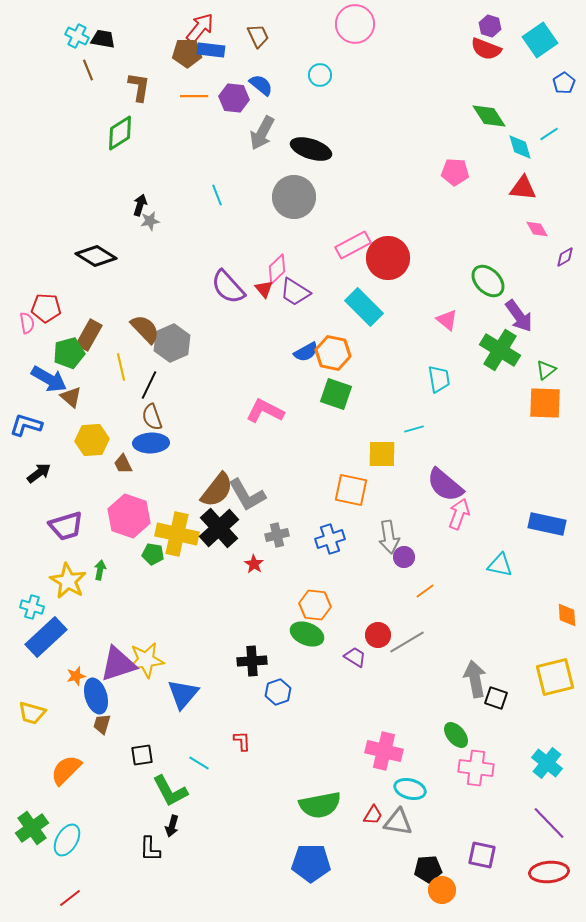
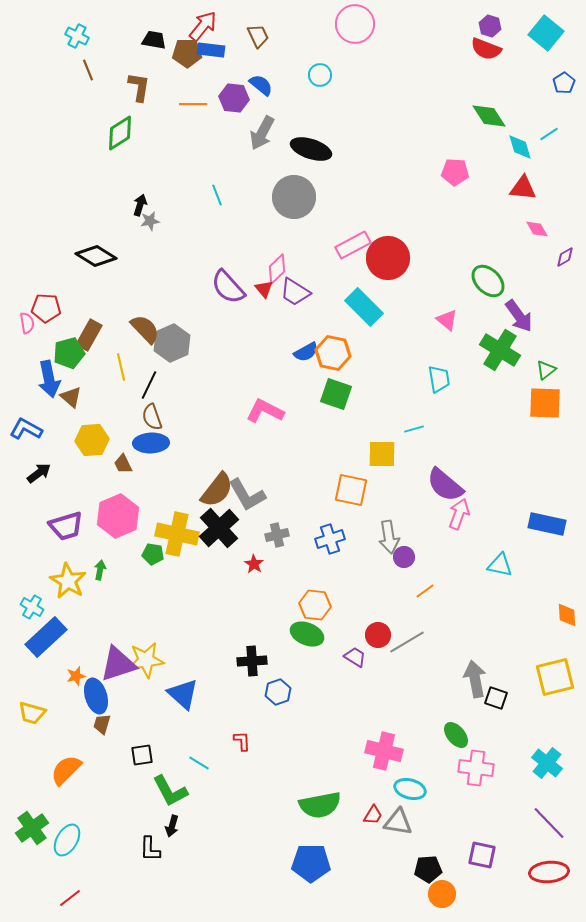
red arrow at (200, 28): moved 3 px right, 2 px up
black trapezoid at (103, 39): moved 51 px right, 1 px down
cyan square at (540, 40): moved 6 px right, 7 px up; rotated 16 degrees counterclockwise
orange line at (194, 96): moved 1 px left, 8 px down
blue arrow at (49, 379): rotated 48 degrees clockwise
blue L-shape at (26, 425): moved 4 px down; rotated 12 degrees clockwise
pink hexagon at (129, 516): moved 11 px left; rotated 18 degrees clockwise
cyan cross at (32, 607): rotated 15 degrees clockwise
blue triangle at (183, 694): rotated 28 degrees counterclockwise
orange circle at (442, 890): moved 4 px down
